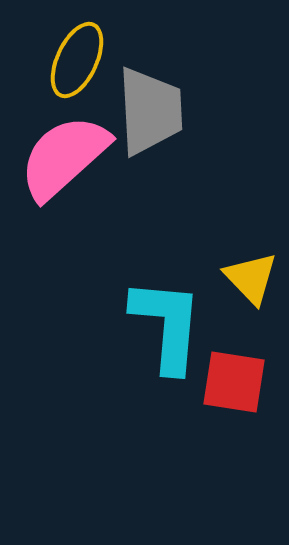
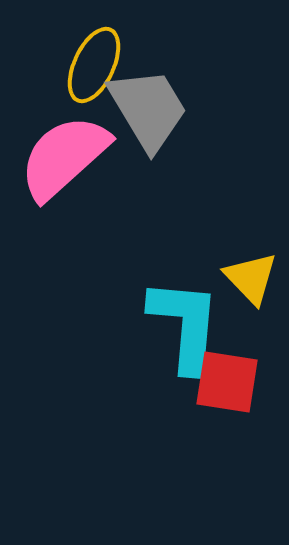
yellow ellipse: moved 17 px right, 5 px down
gray trapezoid: moved 2 px left, 2 px up; rotated 28 degrees counterclockwise
cyan L-shape: moved 18 px right
red square: moved 7 px left
